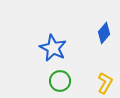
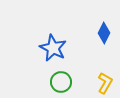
blue diamond: rotated 15 degrees counterclockwise
green circle: moved 1 px right, 1 px down
